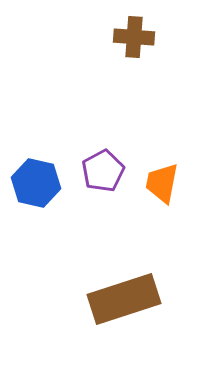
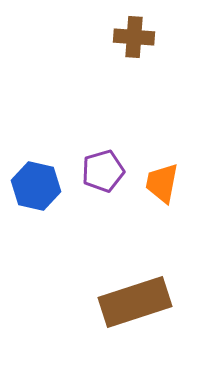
purple pentagon: rotated 12 degrees clockwise
blue hexagon: moved 3 px down
brown rectangle: moved 11 px right, 3 px down
